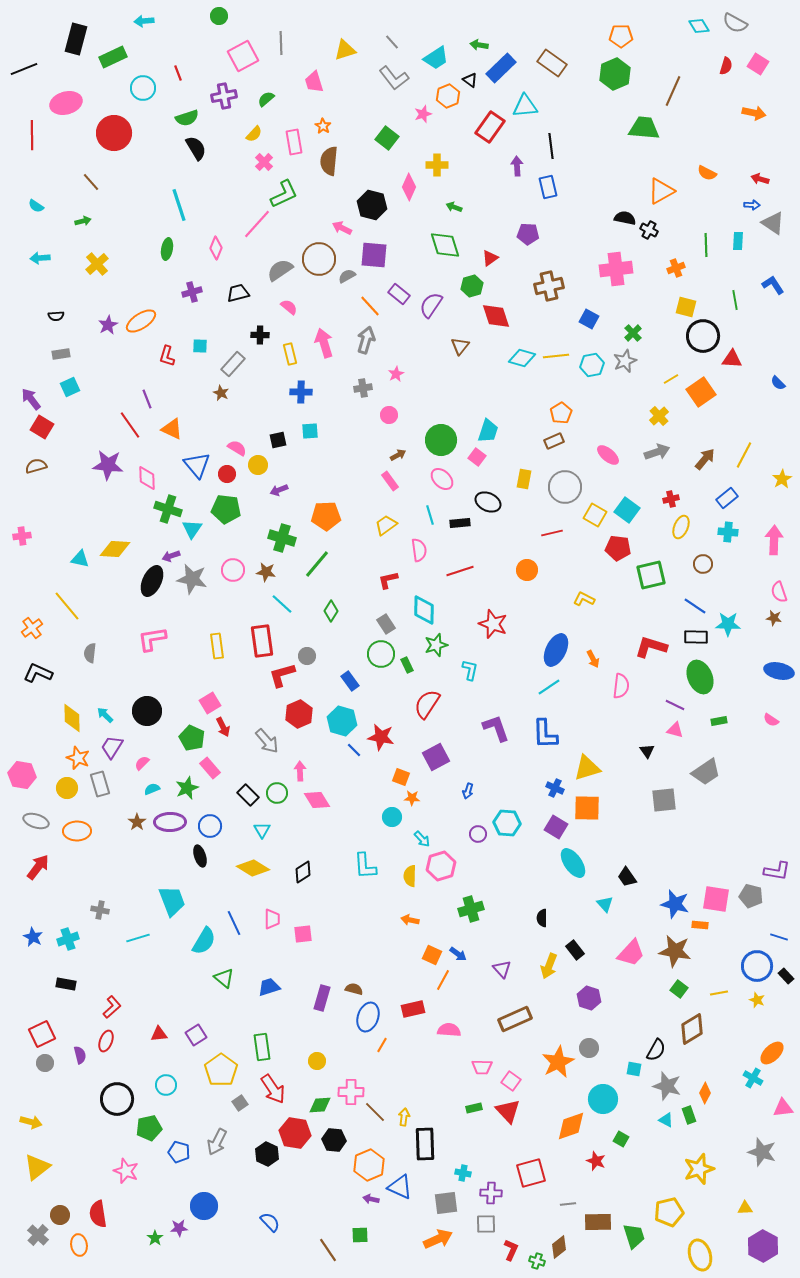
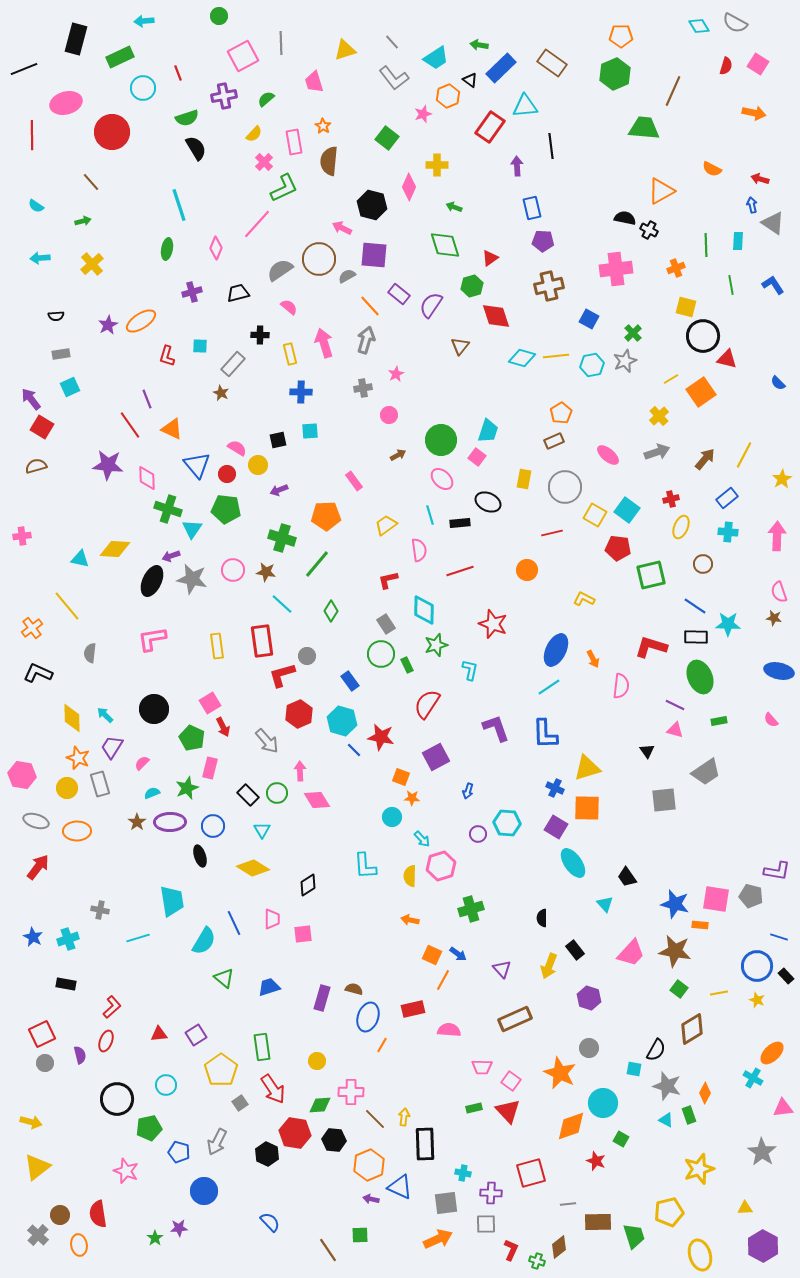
green rectangle at (113, 57): moved 7 px right
red circle at (114, 133): moved 2 px left, 1 px up
orange semicircle at (707, 173): moved 5 px right, 4 px up
blue rectangle at (548, 187): moved 16 px left, 21 px down
green L-shape at (284, 194): moved 6 px up
blue arrow at (752, 205): rotated 105 degrees counterclockwise
purple pentagon at (528, 234): moved 15 px right, 7 px down
yellow cross at (97, 264): moved 5 px left
green line at (735, 300): moved 4 px left, 15 px up
red triangle at (732, 359): moved 5 px left; rotated 10 degrees clockwise
pink rectangle at (390, 481): moved 36 px left
pink arrow at (774, 540): moved 3 px right, 4 px up
black circle at (147, 711): moved 7 px right, 2 px up
pink semicircle at (771, 720): rotated 14 degrees clockwise
pink rectangle at (210, 768): rotated 55 degrees clockwise
cyan semicircle at (152, 789): moved 4 px down
blue circle at (210, 826): moved 3 px right
black diamond at (303, 872): moved 5 px right, 13 px down
cyan trapezoid at (172, 901): rotated 12 degrees clockwise
orange star at (558, 1062): moved 2 px right, 11 px down; rotated 20 degrees counterclockwise
cyan circle at (603, 1099): moved 4 px down
brown line at (375, 1112): moved 7 px down
gray star at (762, 1152): rotated 16 degrees clockwise
blue circle at (204, 1206): moved 15 px up
